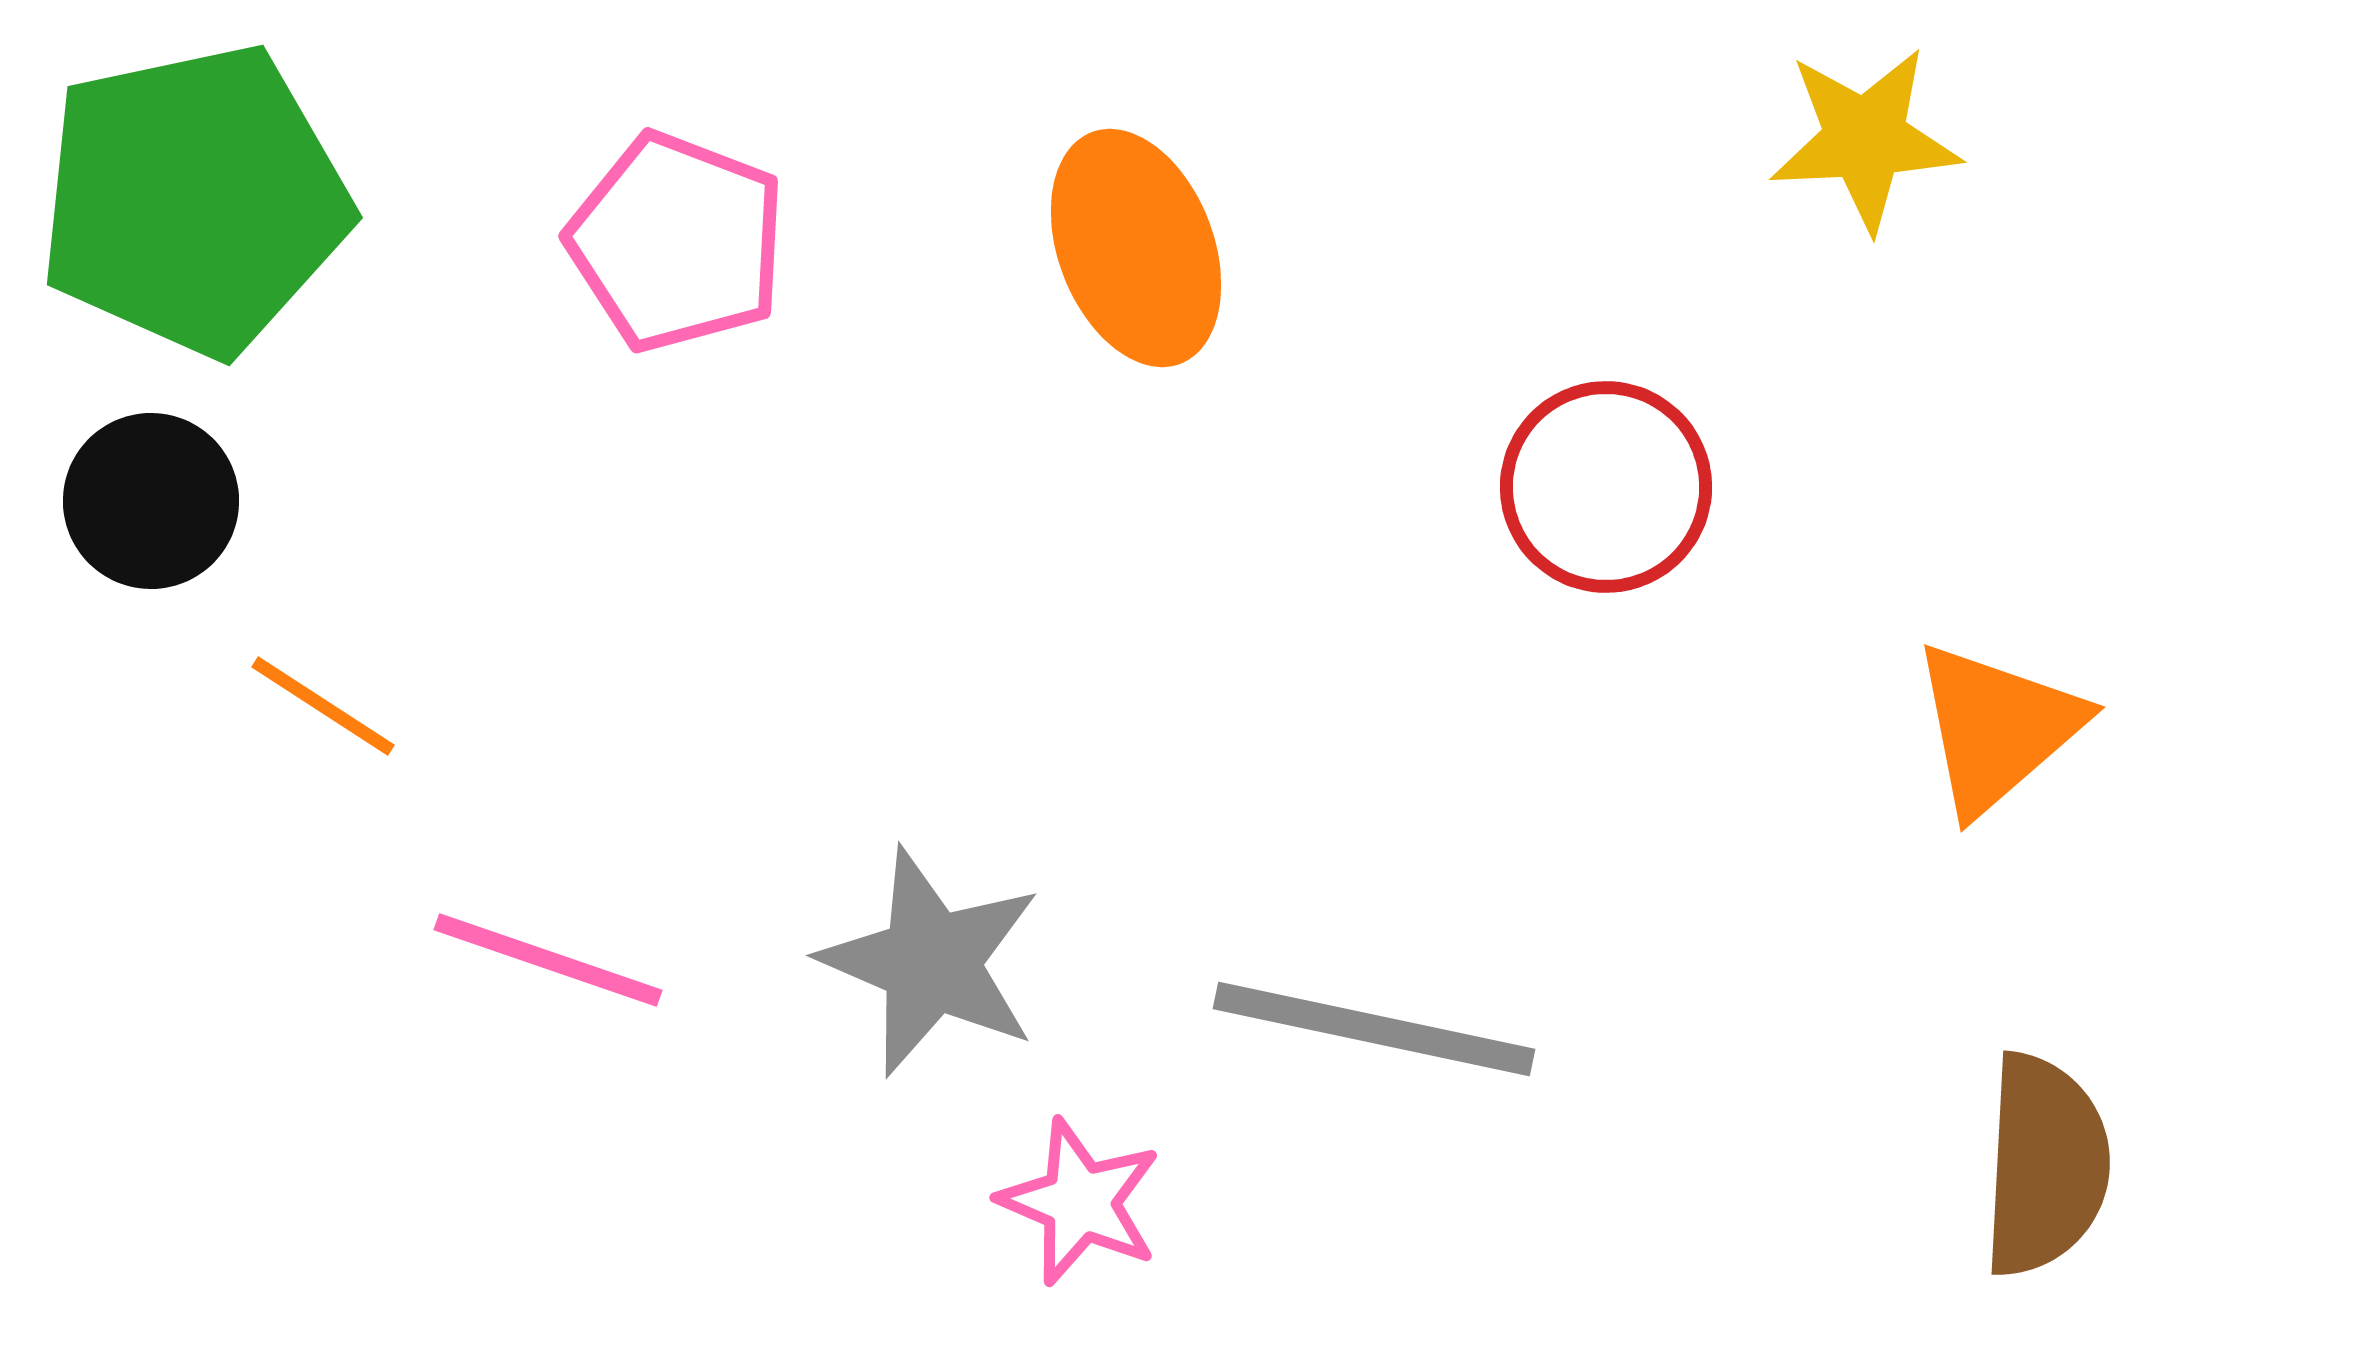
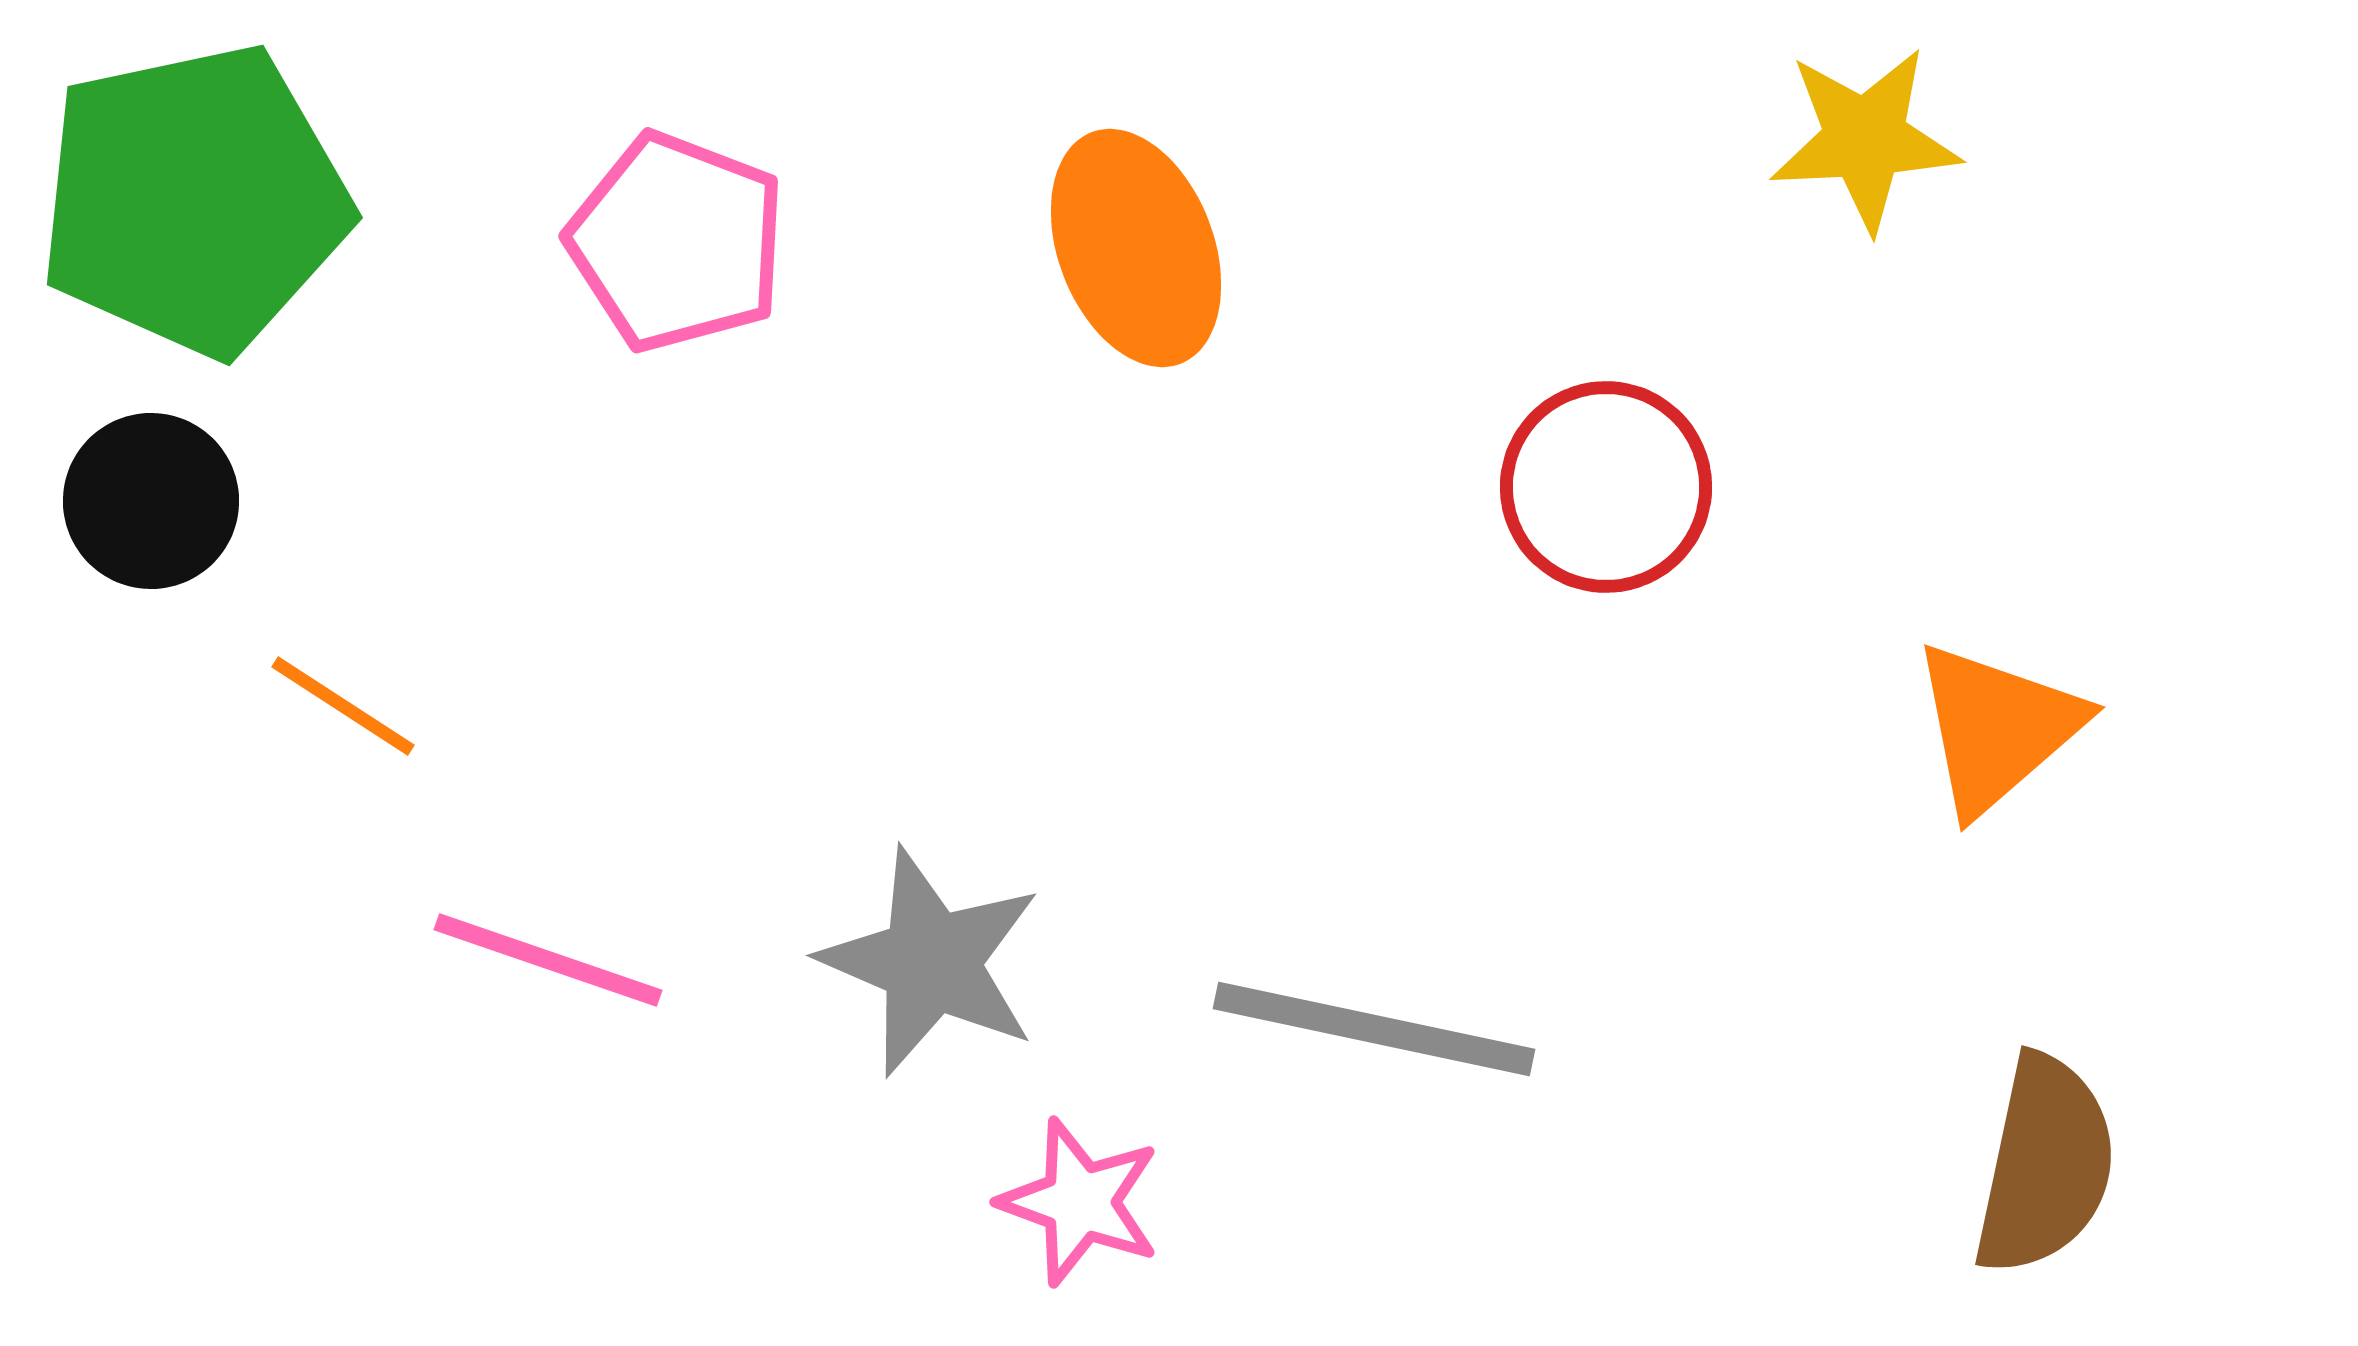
orange line: moved 20 px right
brown semicircle: rotated 9 degrees clockwise
pink star: rotated 3 degrees counterclockwise
